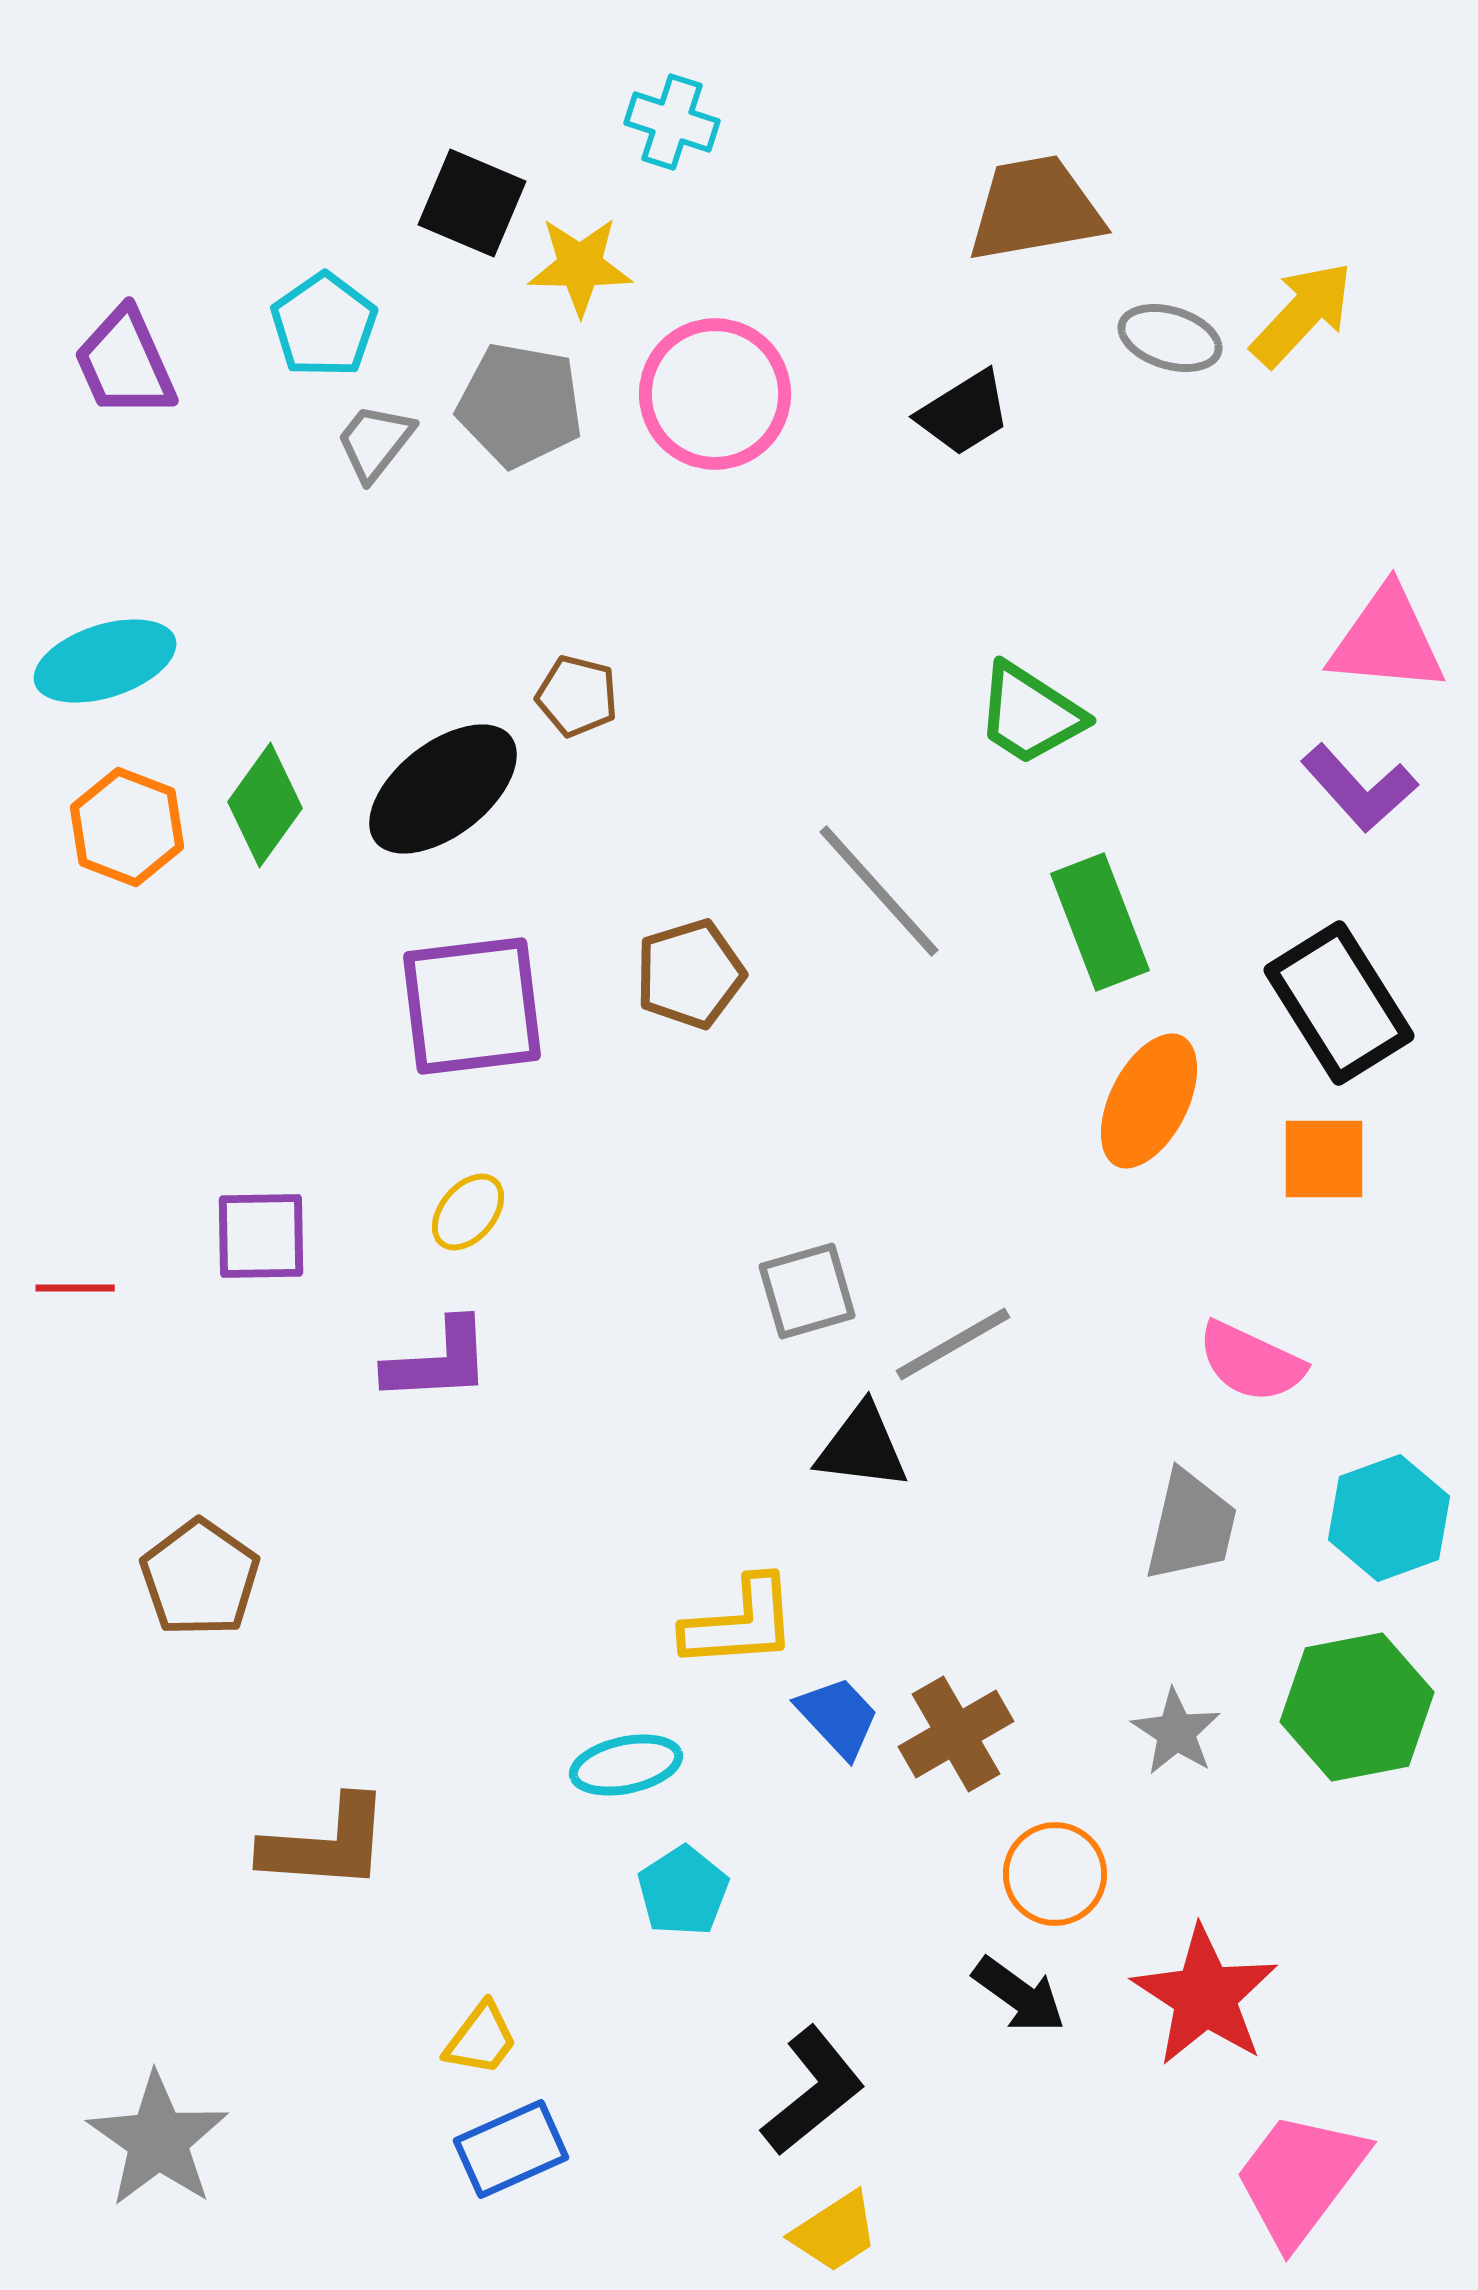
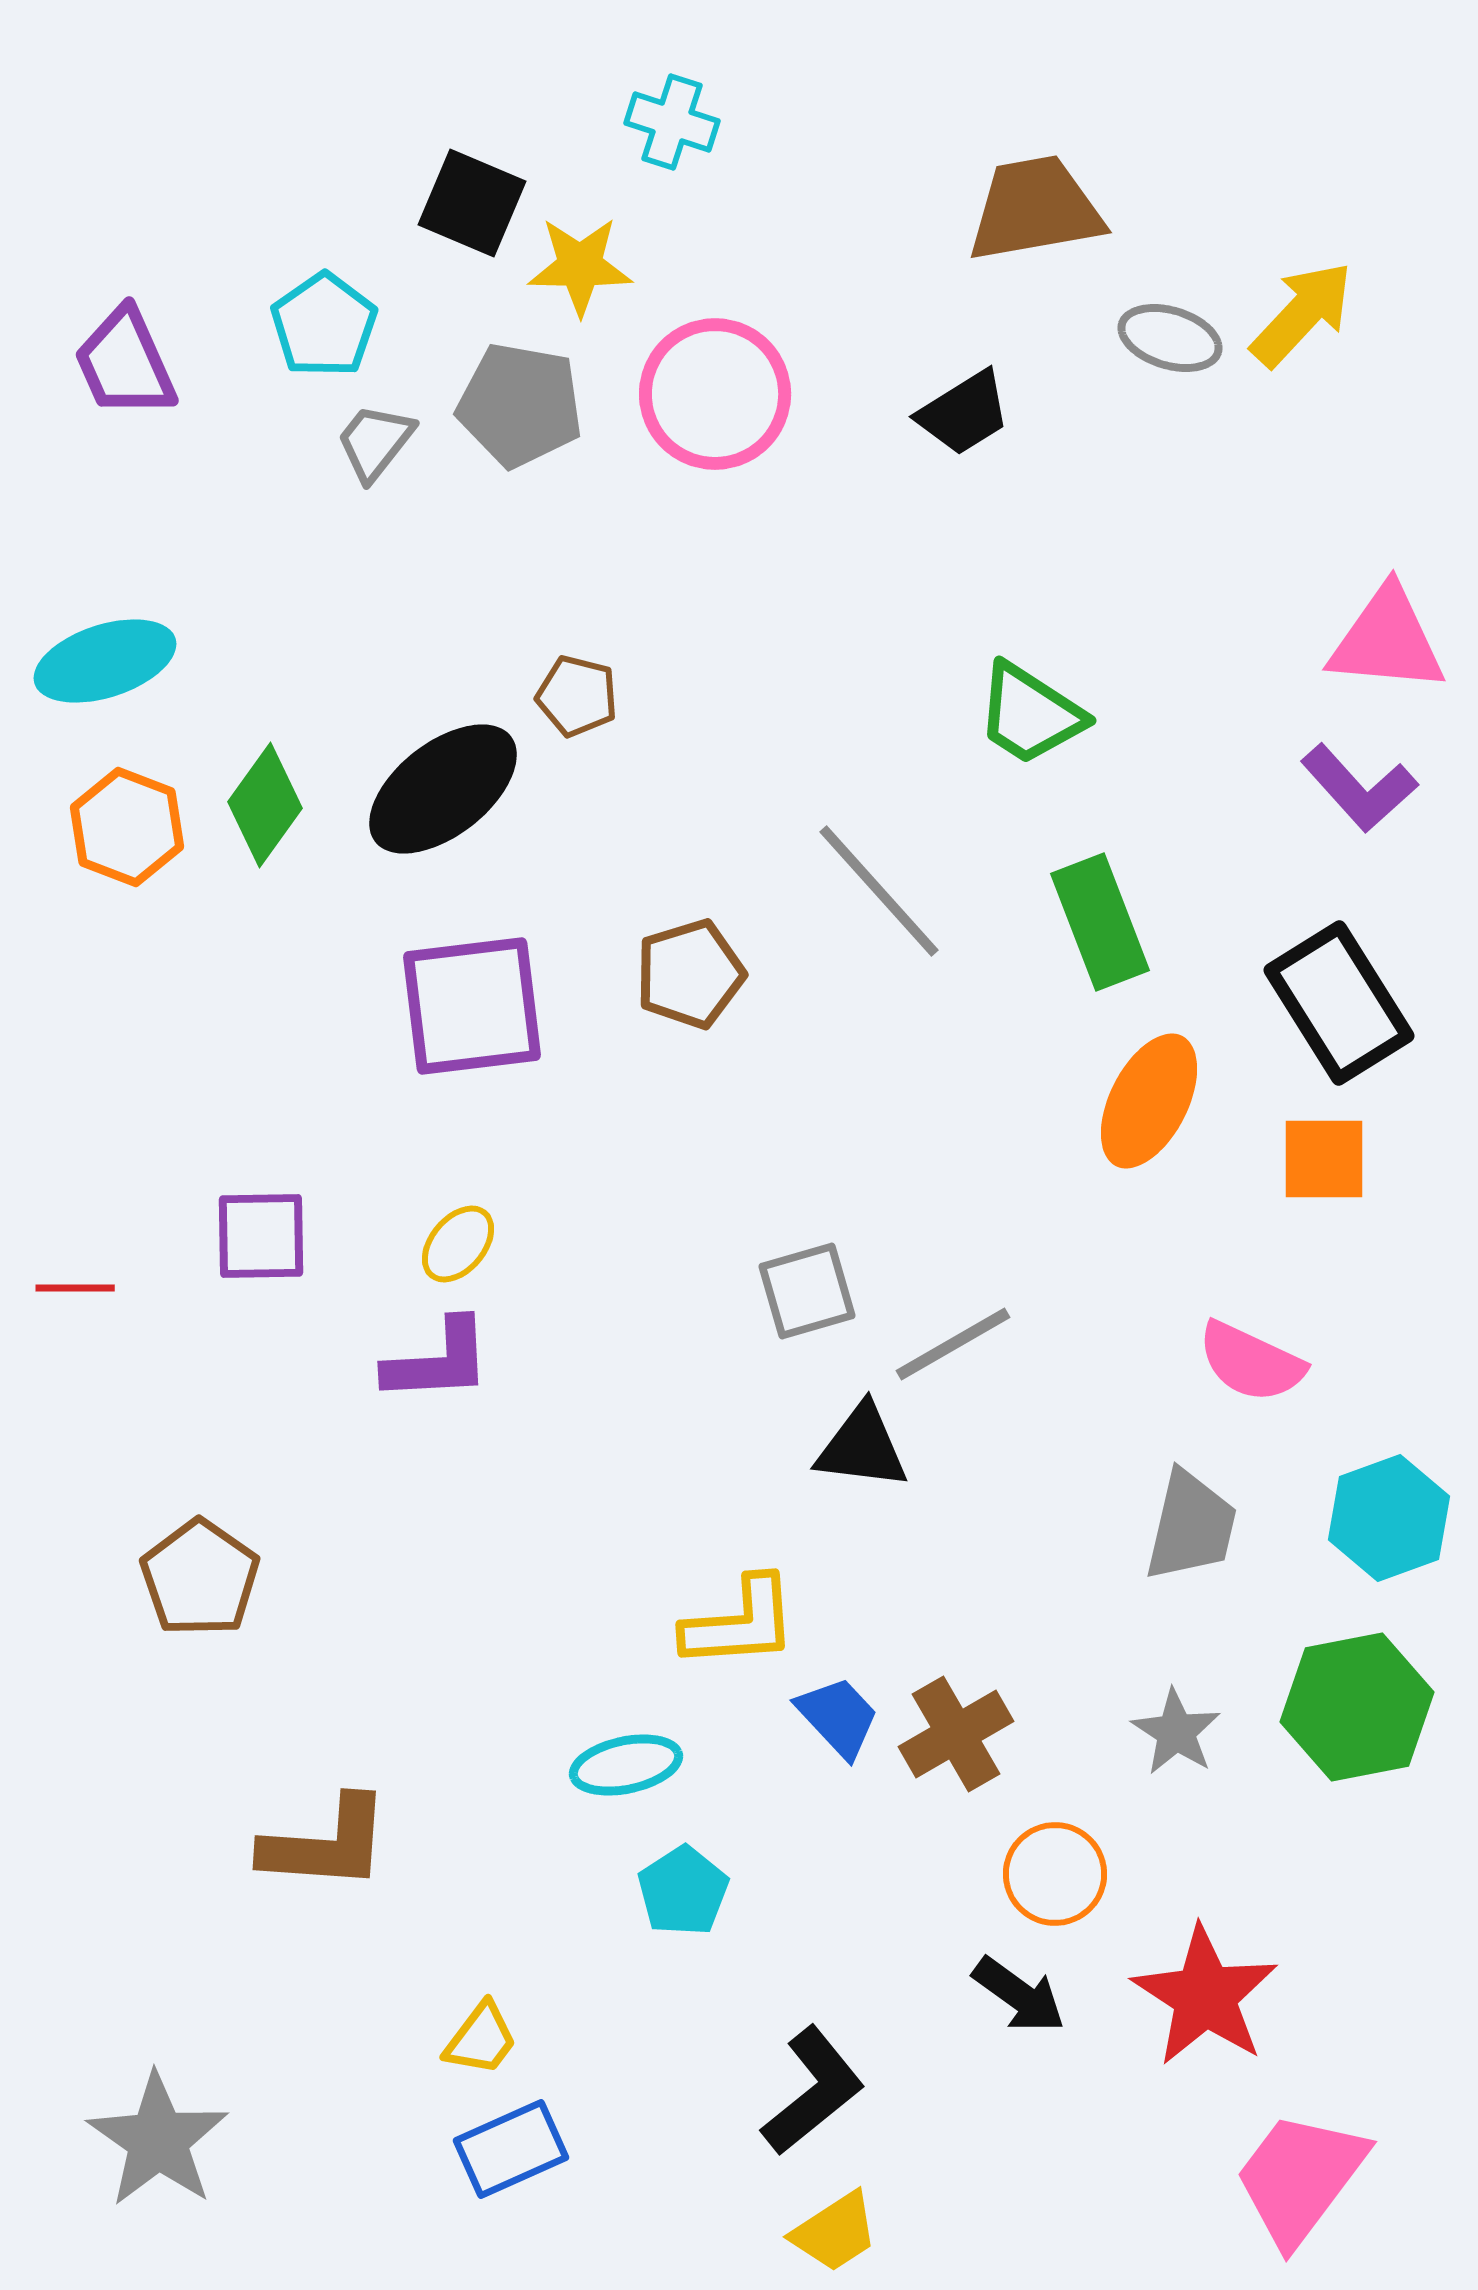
yellow ellipse at (468, 1212): moved 10 px left, 32 px down
